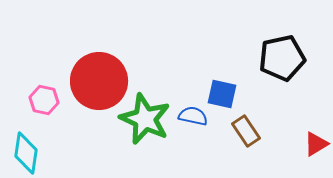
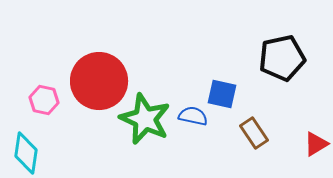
brown rectangle: moved 8 px right, 2 px down
